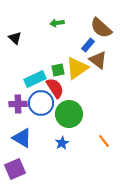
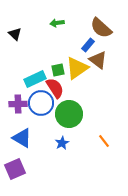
black triangle: moved 4 px up
